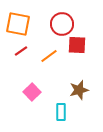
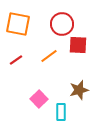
red square: moved 1 px right
red line: moved 5 px left, 9 px down
pink square: moved 7 px right, 7 px down
